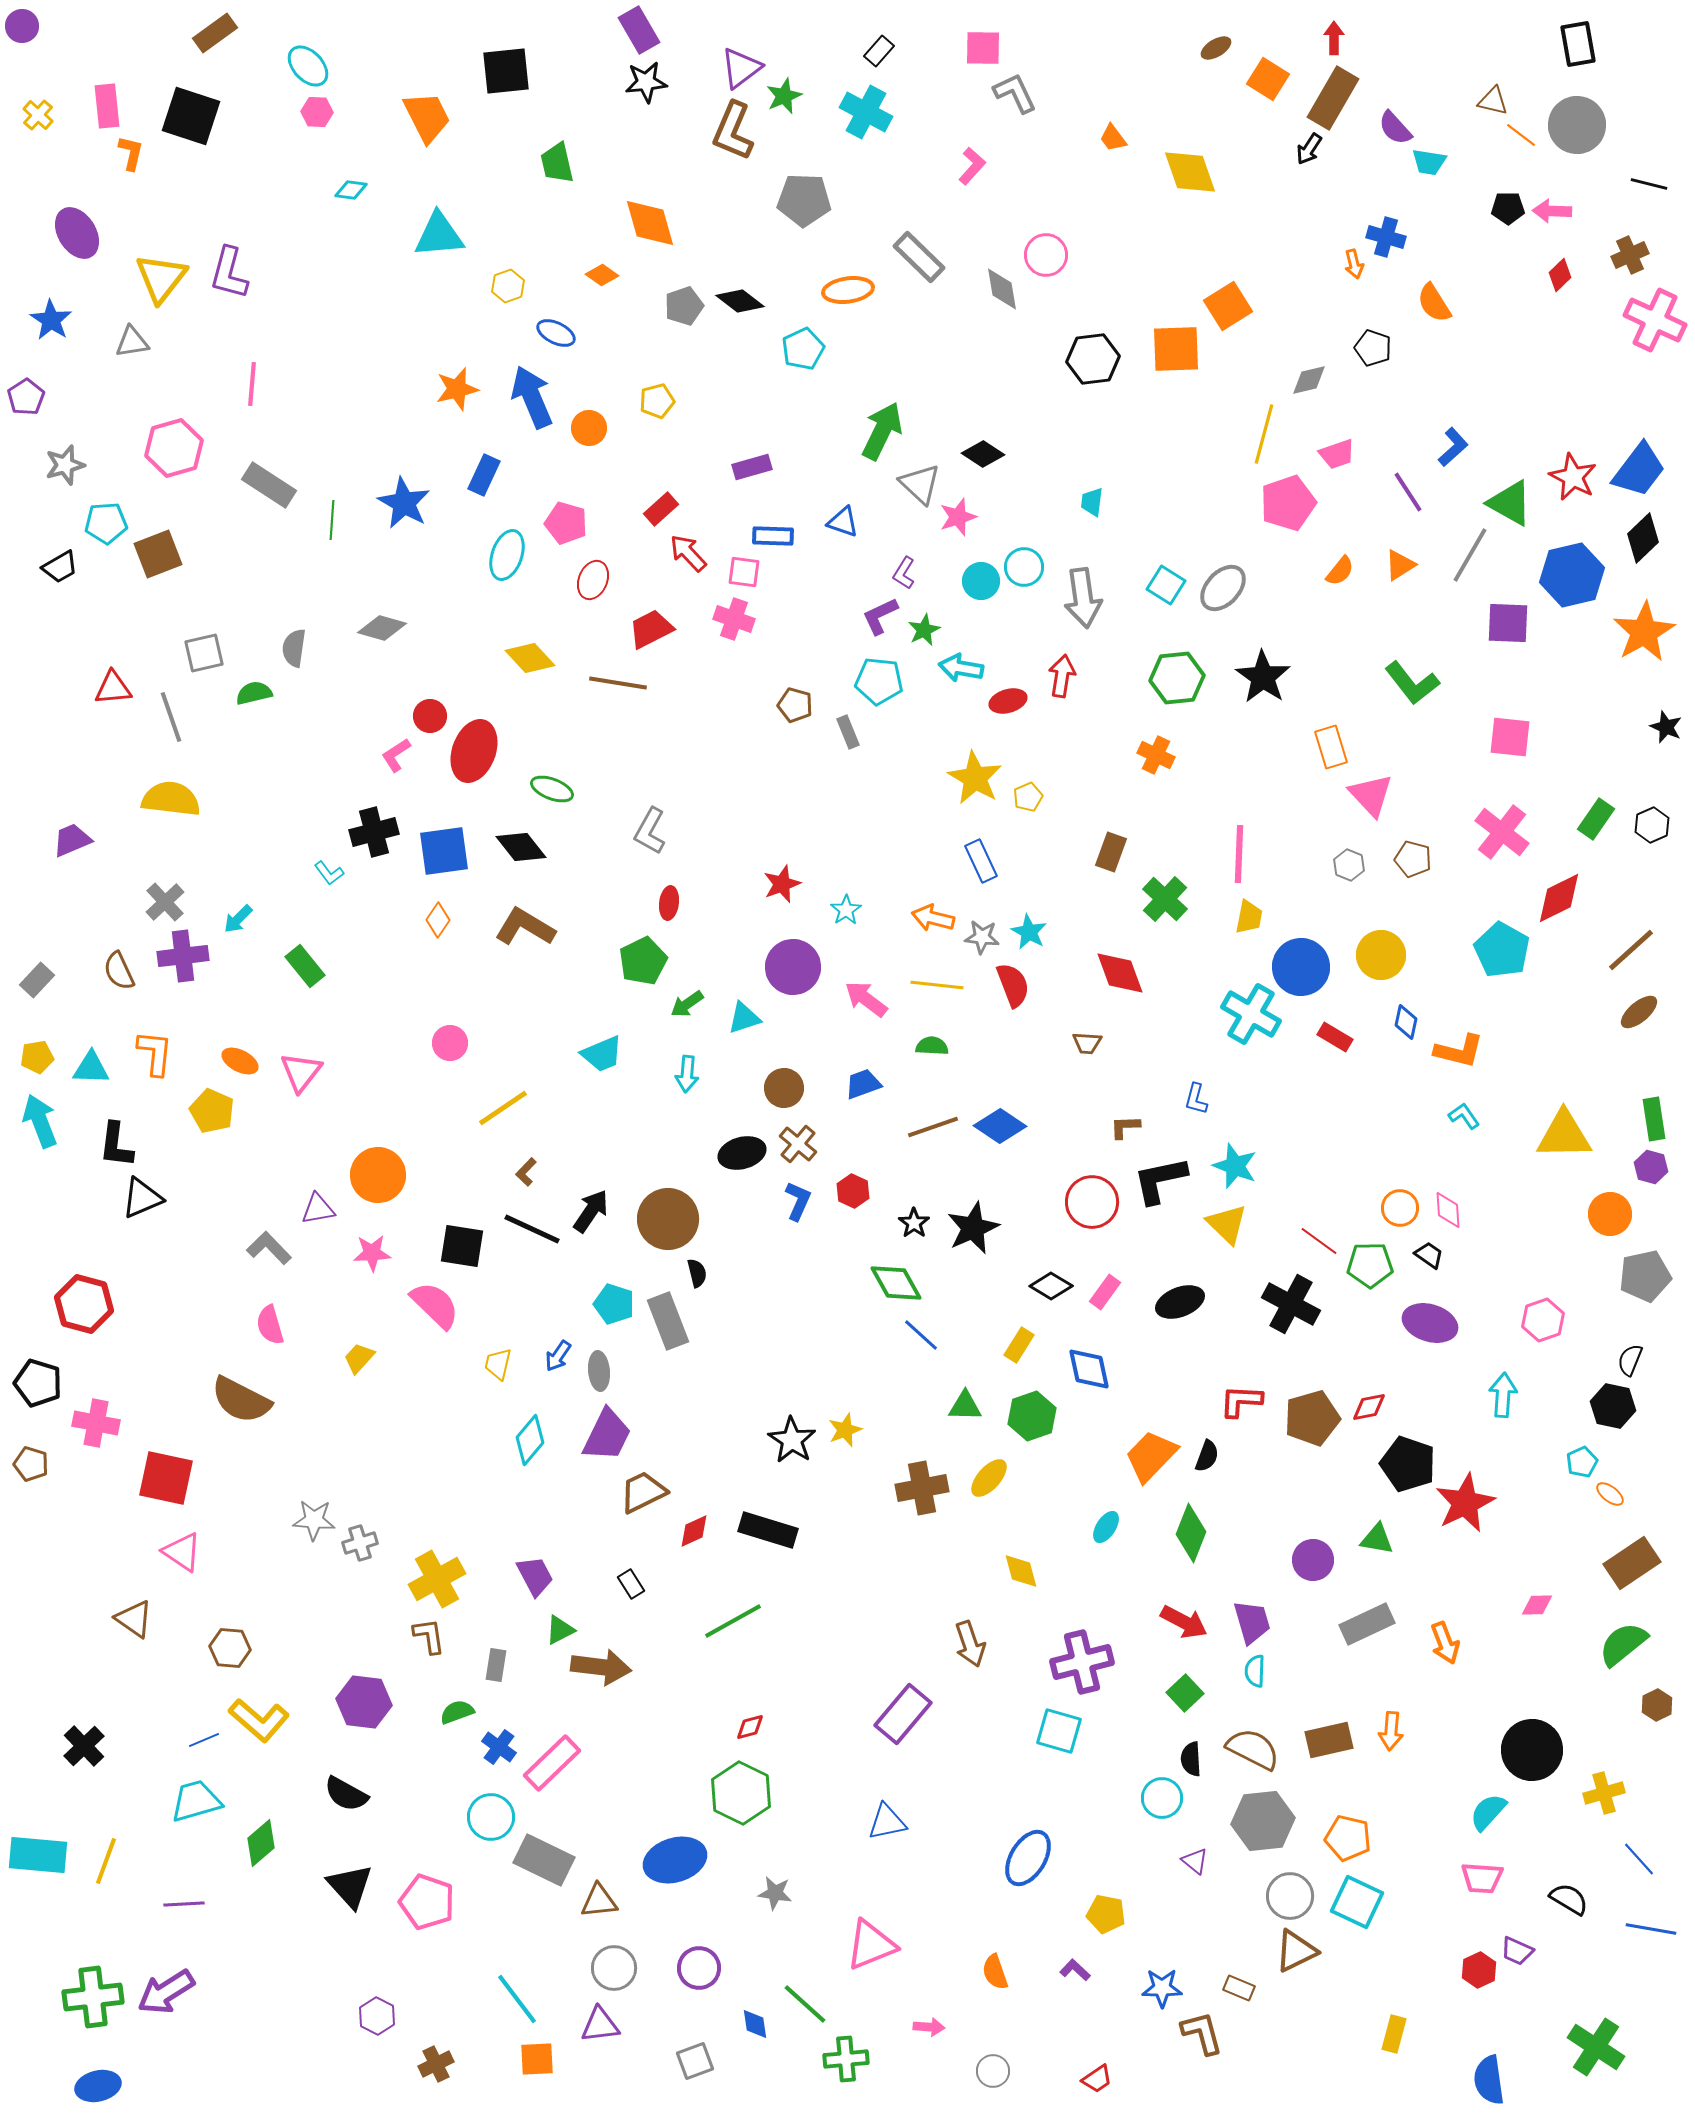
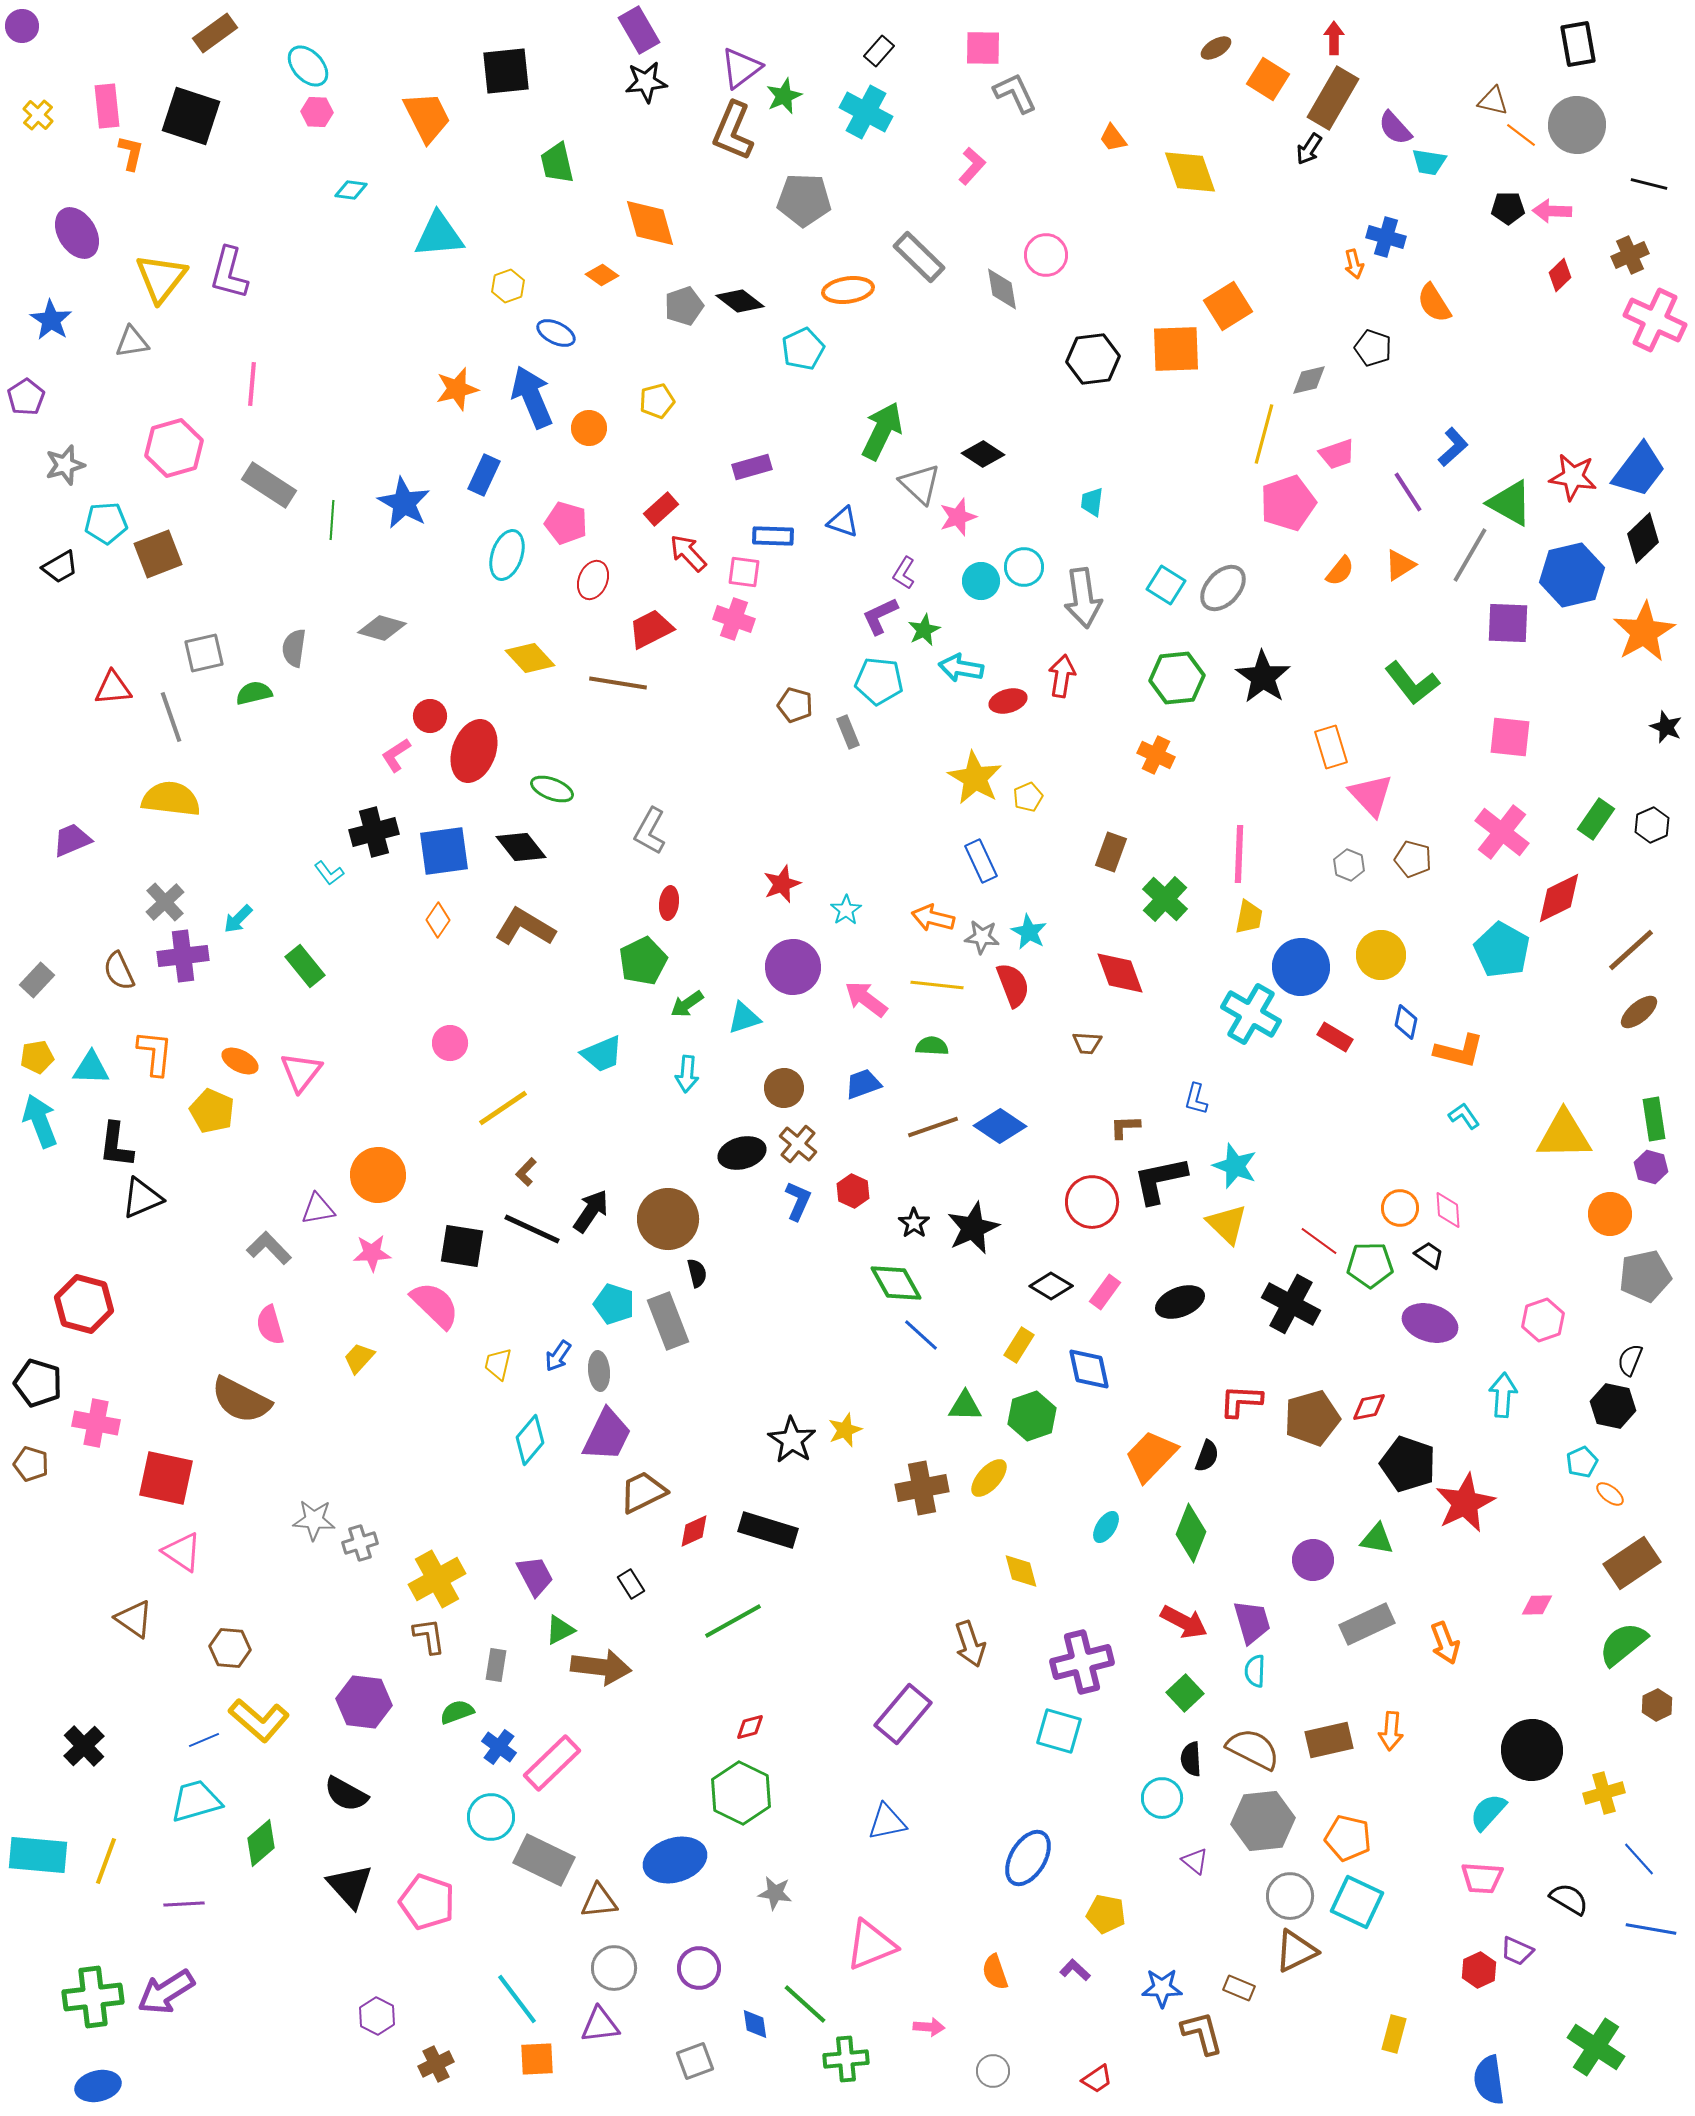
red star at (1573, 477): rotated 18 degrees counterclockwise
